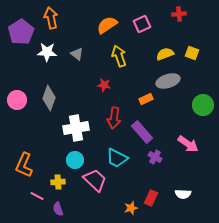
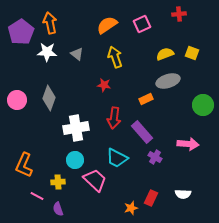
orange arrow: moved 1 px left, 5 px down
yellow arrow: moved 4 px left, 1 px down
pink arrow: rotated 30 degrees counterclockwise
